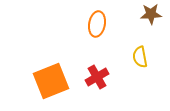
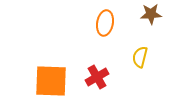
orange ellipse: moved 8 px right, 1 px up
yellow semicircle: rotated 25 degrees clockwise
orange square: rotated 24 degrees clockwise
